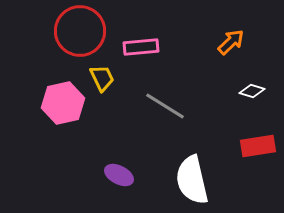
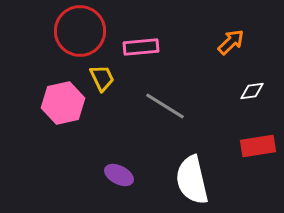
white diamond: rotated 25 degrees counterclockwise
